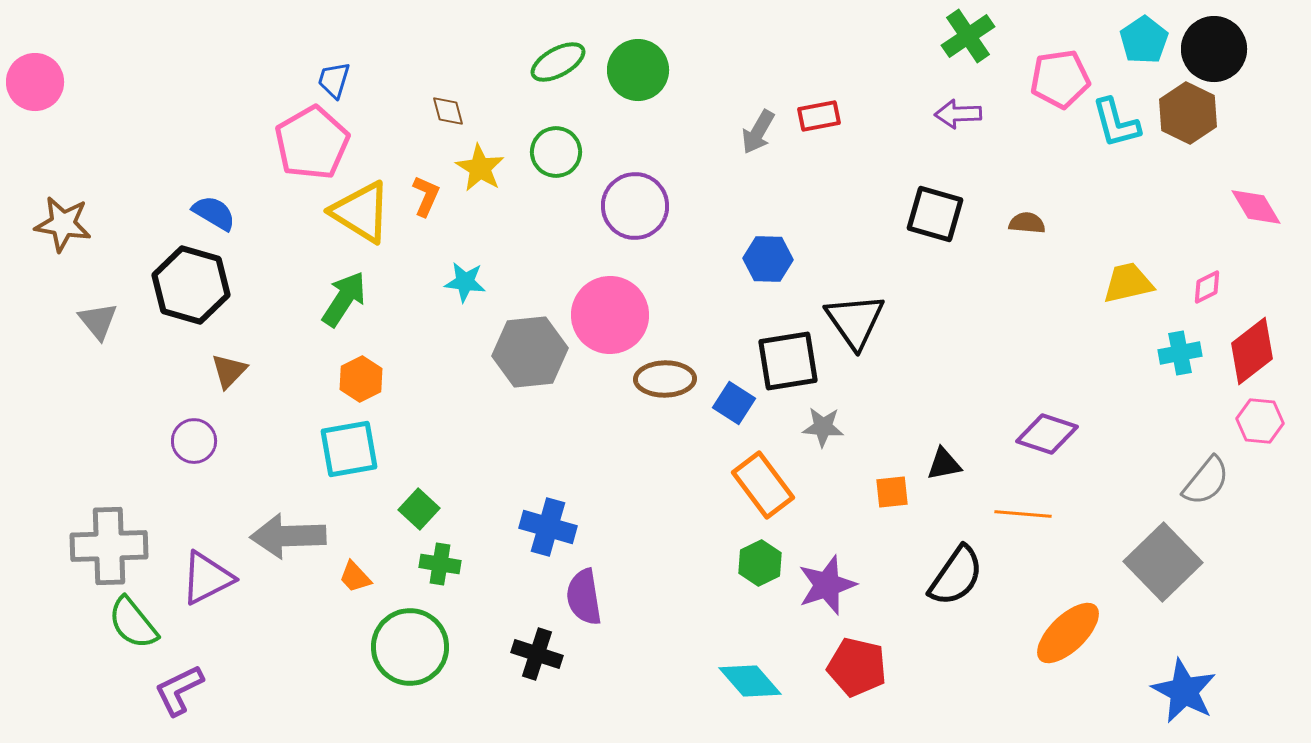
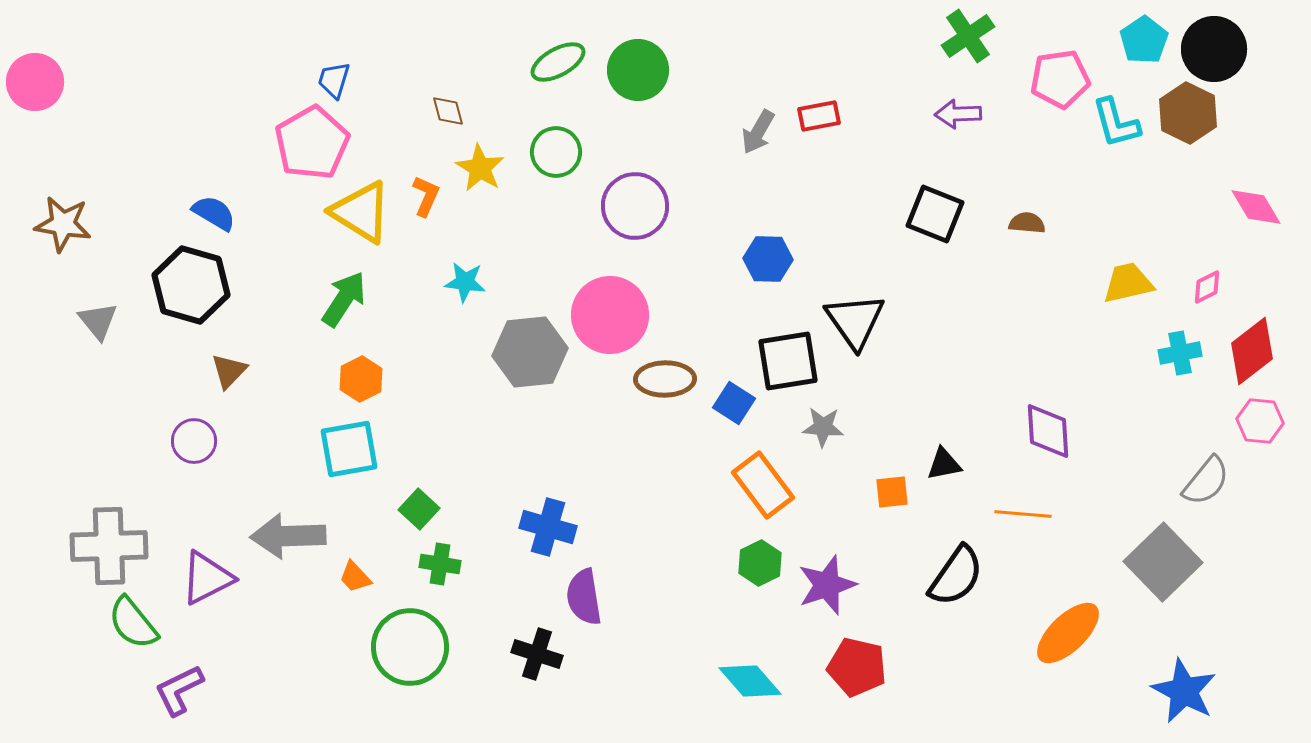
black square at (935, 214): rotated 6 degrees clockwise
purple diamond at (1047, 434): moved 1 px right, 3 px up; rotated 68 degrees clockwise
